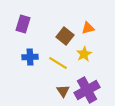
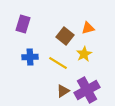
brown triangle: rotated 32 degrees clockwise
